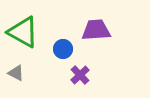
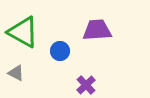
purple trapezoid: moved 1 px right
blue circle: moved 3 px left, 2 px down
purple cross: moved 6 px right, 10 px down
